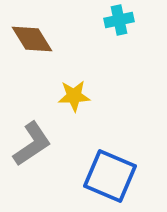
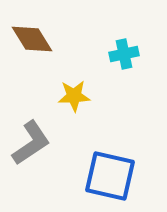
cyan cross: moved 5 px right, 34 px down
gray L-shape: moved 1 px left, 1 px up
blue square: rotated 10 degrees counterclockwise
